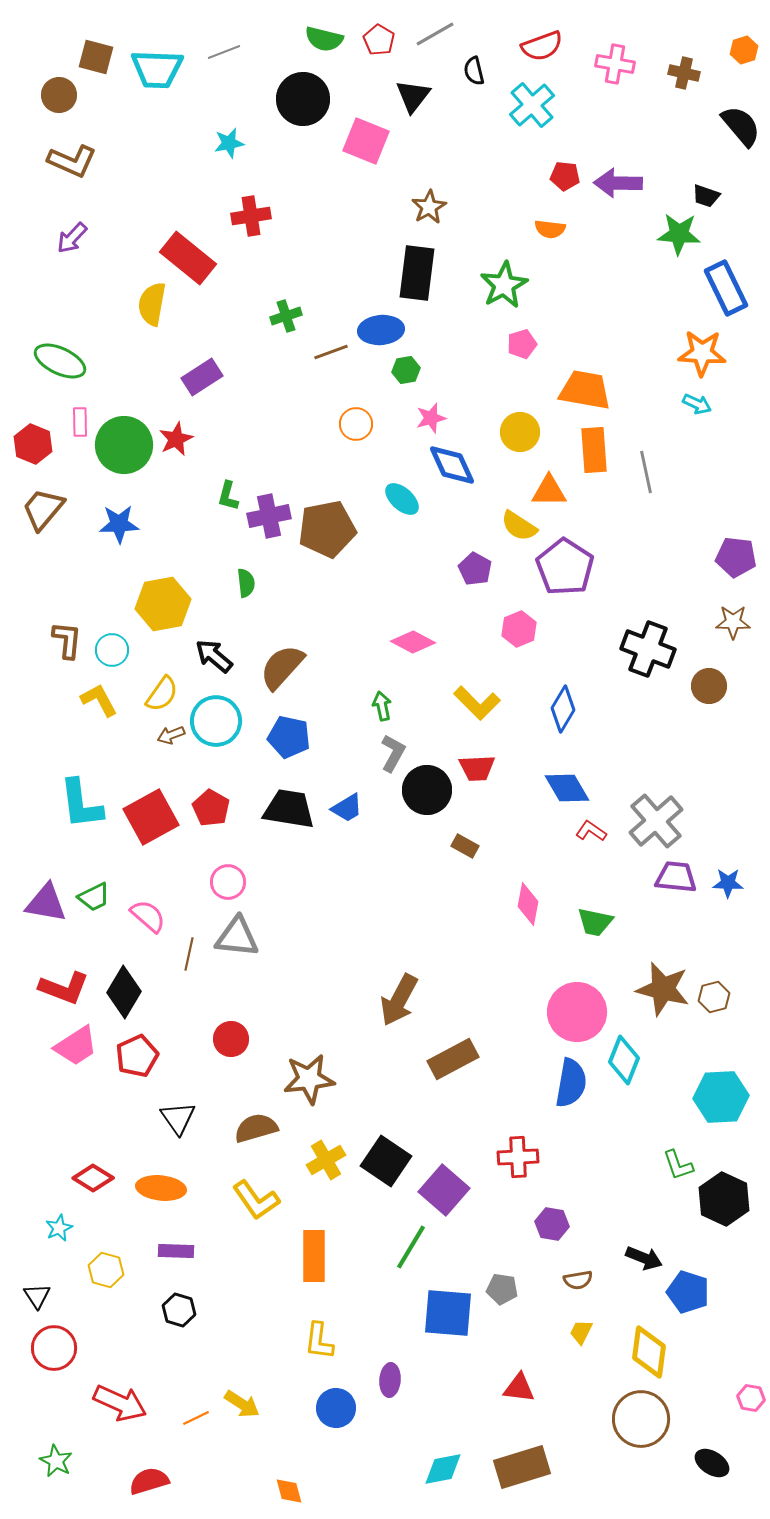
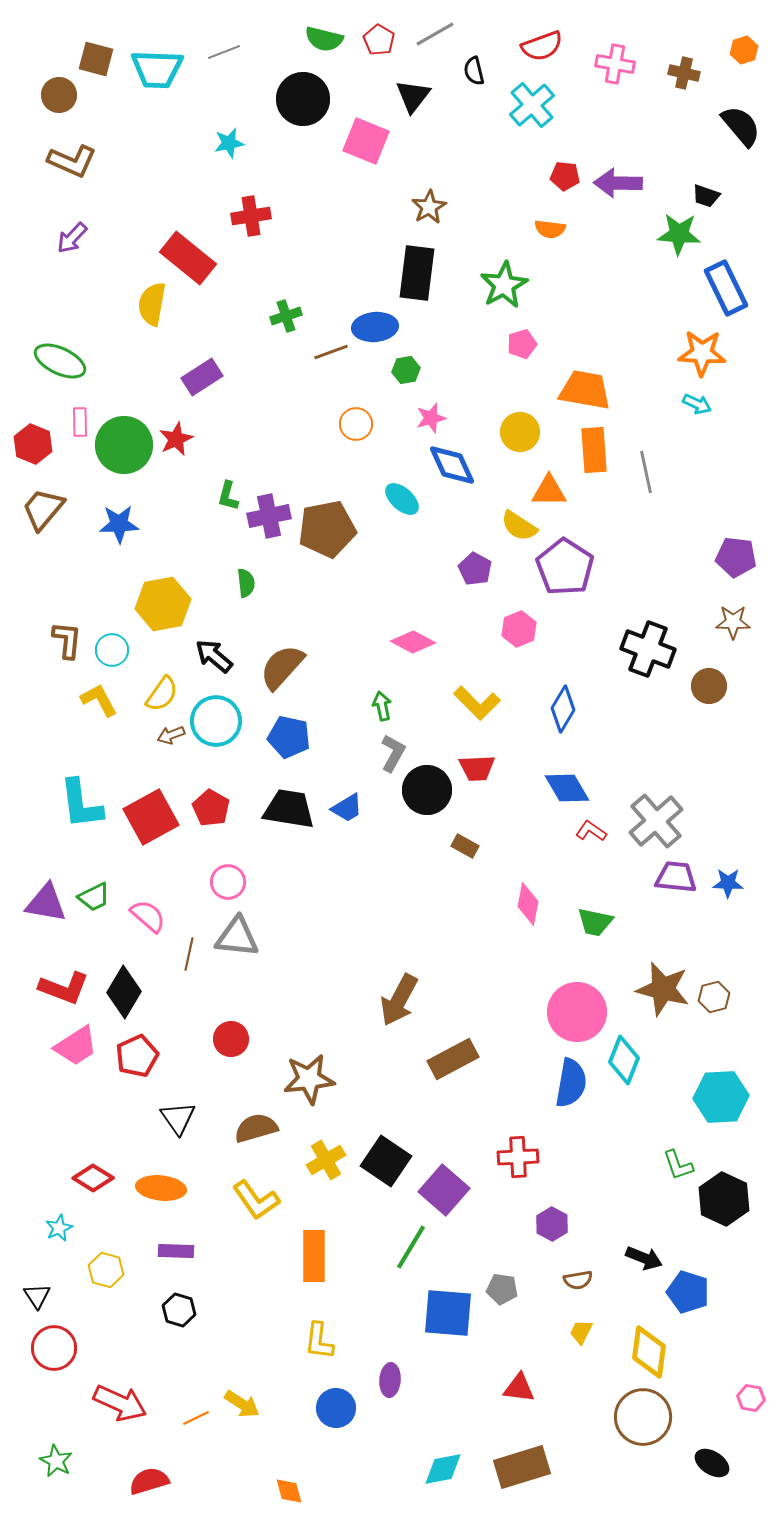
brown square at (96, 57): moved 2 px down
blue ellipse at (381, 330): moved 6 px left, 3 px up
purple hexagon at (552, 1224): rotated 20 degrees clockwise
brown circle at (641, 1419): moved 2 px right, 2 px up
